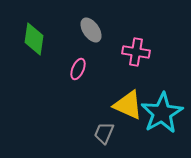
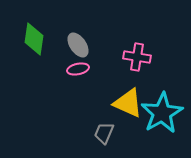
gray ellipse: moved 13 px left, 15 px down
pink cross: moved 1 px right, 5 px down
pink ellipse: rotated 55 degrees clockwise
yellow triangle: moved 2 px up
